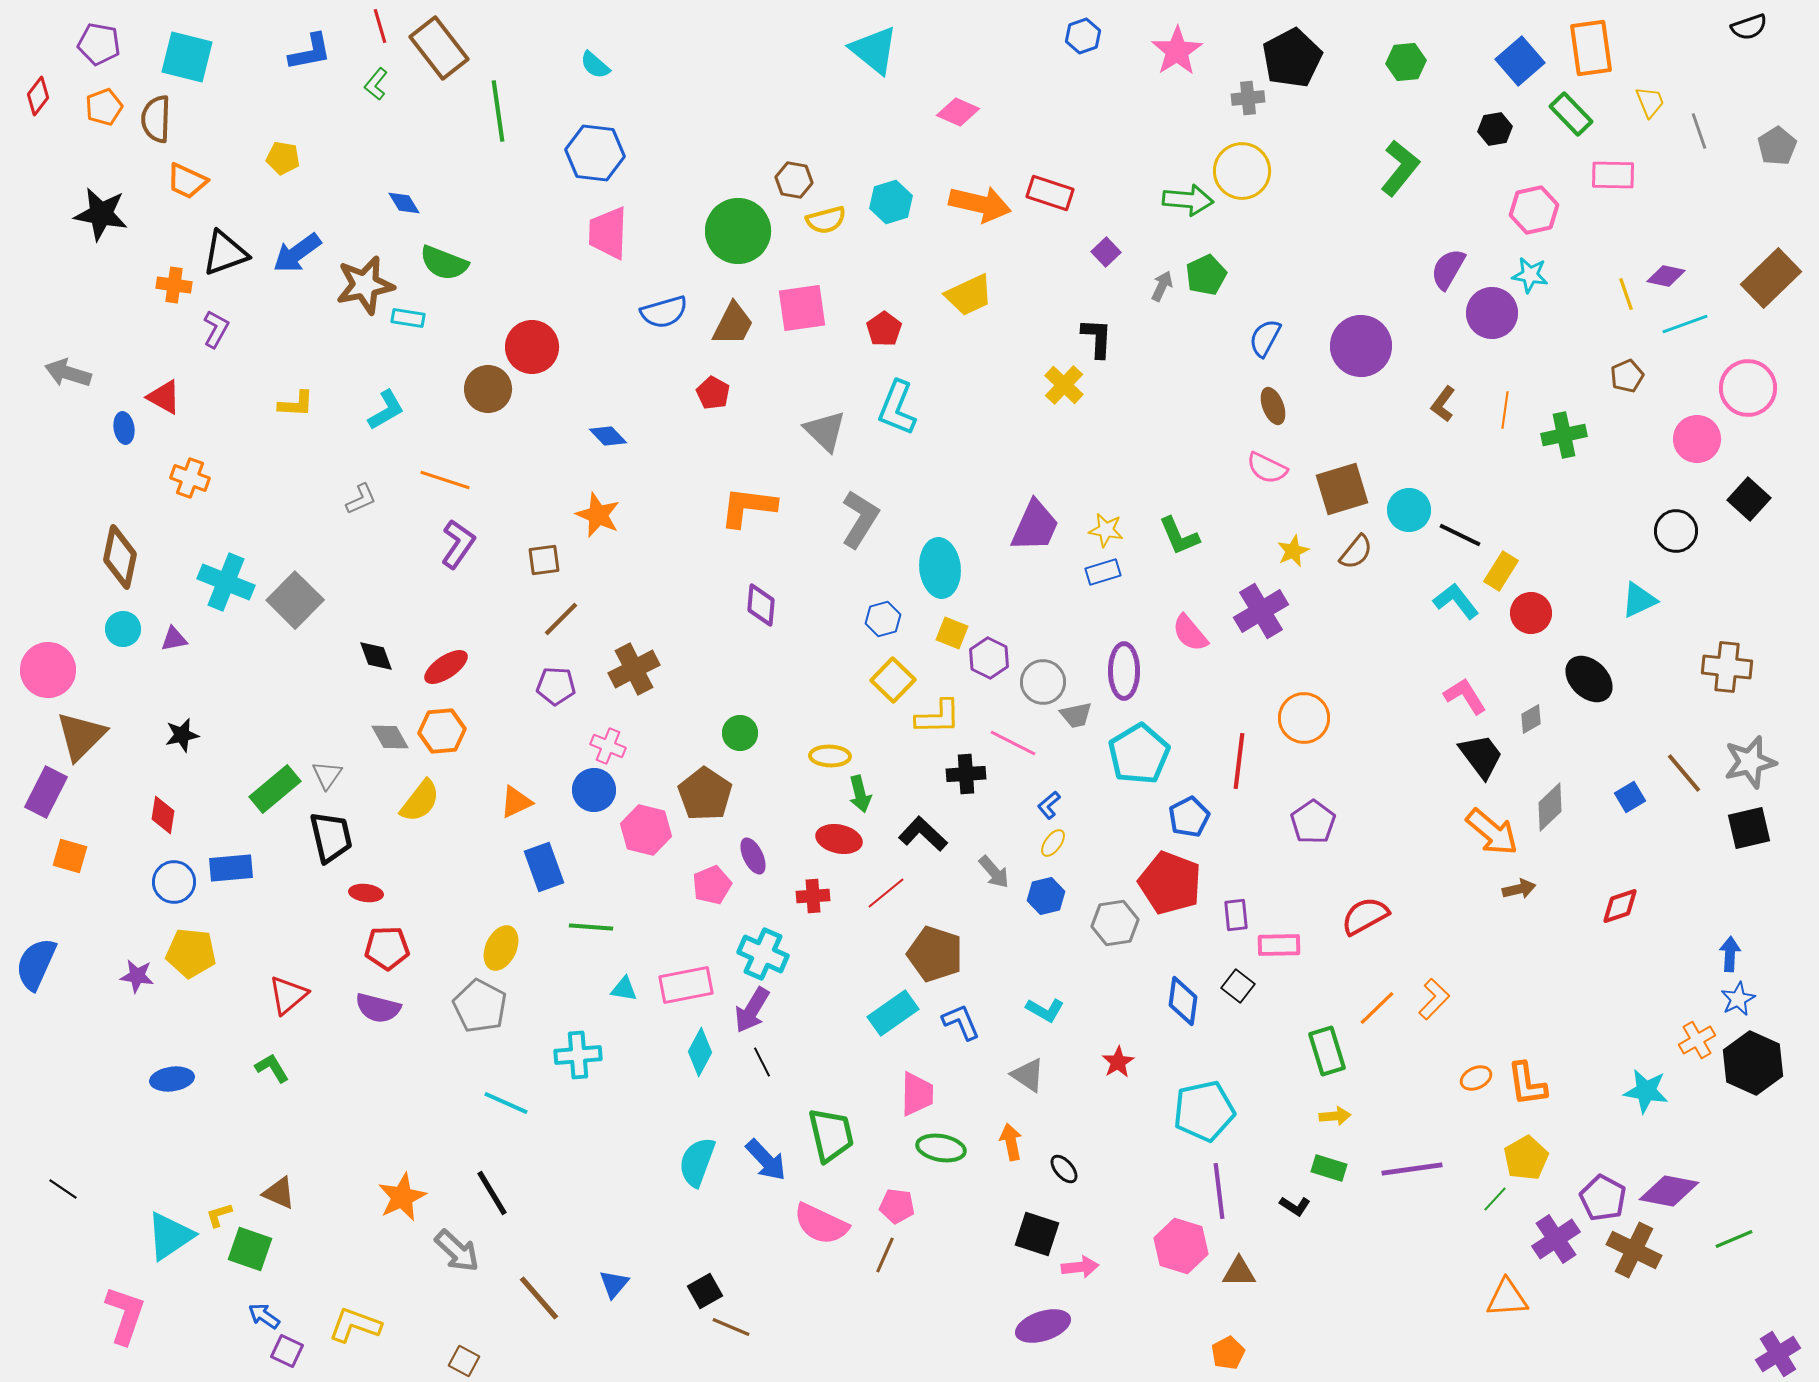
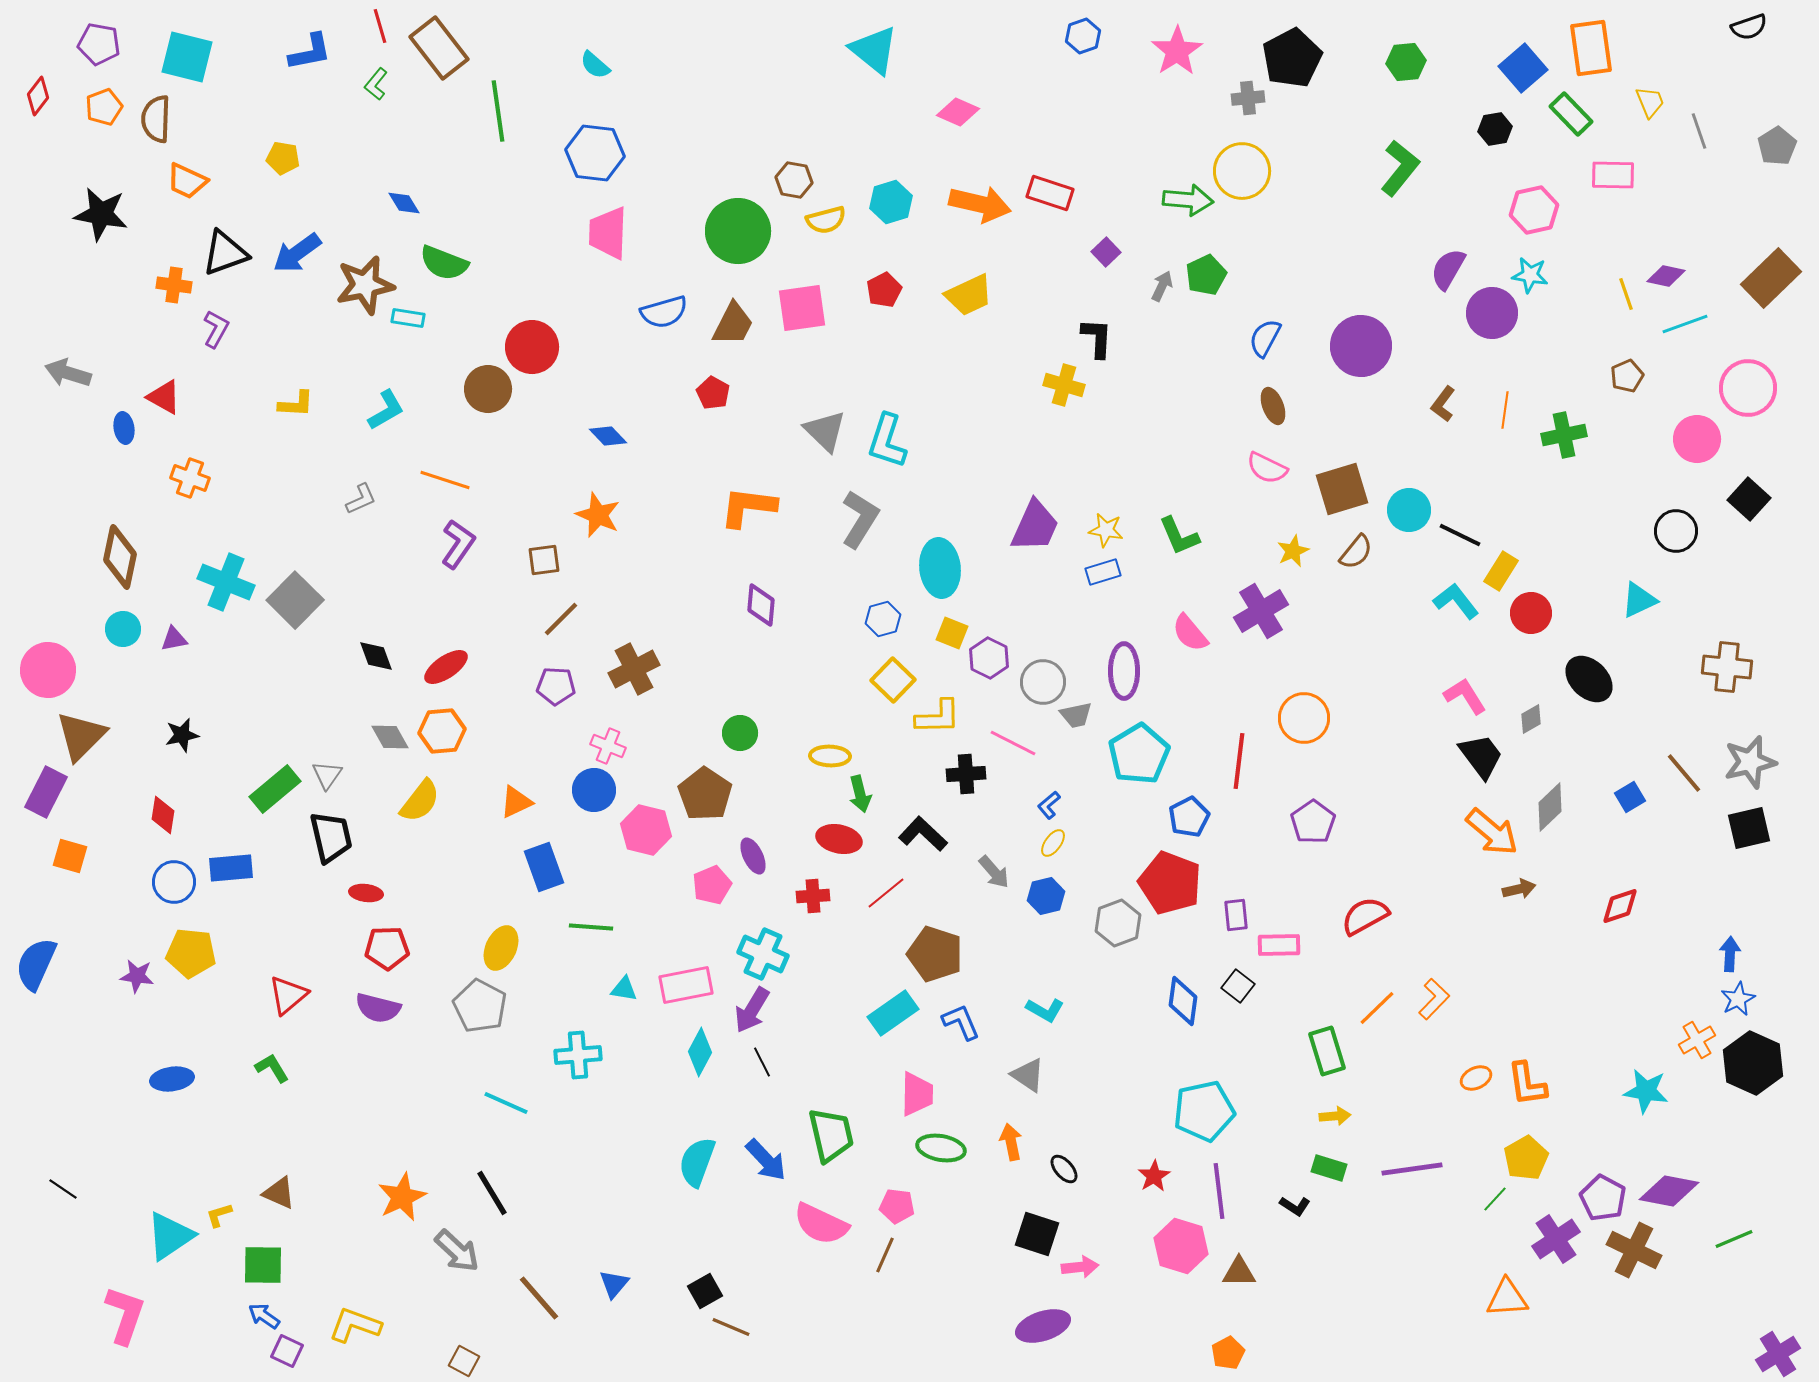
blue square at (1520, 61): moved 3 px right, 7 px down
red pentagon at (884, 329): moved 39 px up; rotated 8 degrees clockwise
yellow cross at (1064, 385): rotated 27 degrees counterclockwise
cyan L-shape at (897, 408): moved 10 px left, 33 px down; rotated 4 degrees counterclockwise
gray hexagon at (1115, 923): moved 3 px right; rotated 12 degrees counterclockwise
red star at (1118, 1062): moved 36 px right, 114 px down
green square at (250, 1249): moved 13 px right, 16 px down; rotated 18 degrees counterclockwise
